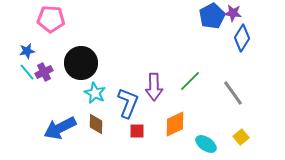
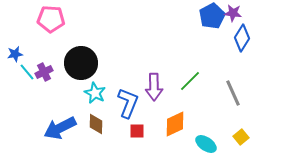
blue star: moved 12 px left, 3 px down
gray line: rotated 12 degrees clockwise
